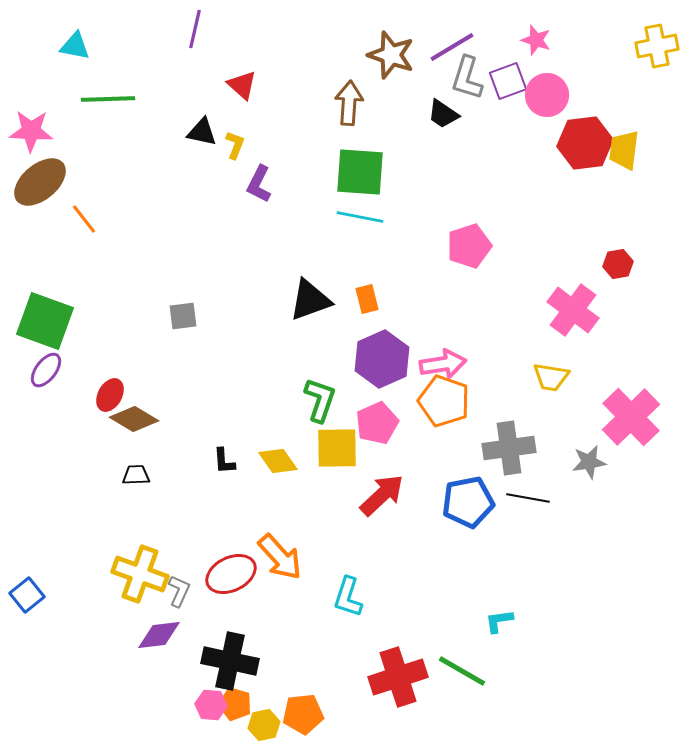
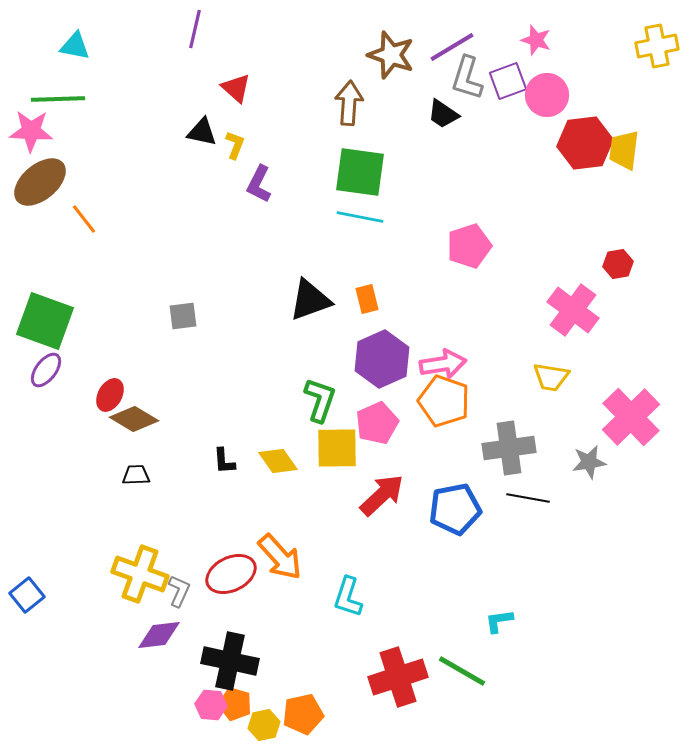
red triangle at (242, 85): moved 6 px left, 3 px down
green line at (108, 99): moved 50 px left
green square at (360, 172): rotated 4 degrees clockwise
blue pentagon at (468, 502): moved 13 px left, 7 px down
orange pentagon at (303, 714): rotated 6 degrees counterclockwise
